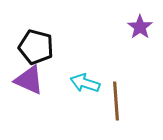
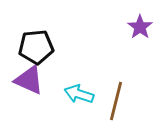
black pentagon: rotated 20 degrees counterclockwise
cyan arrow: moved 6 px left, 11 px down
brown line: rotated 18 degrees clockwise
